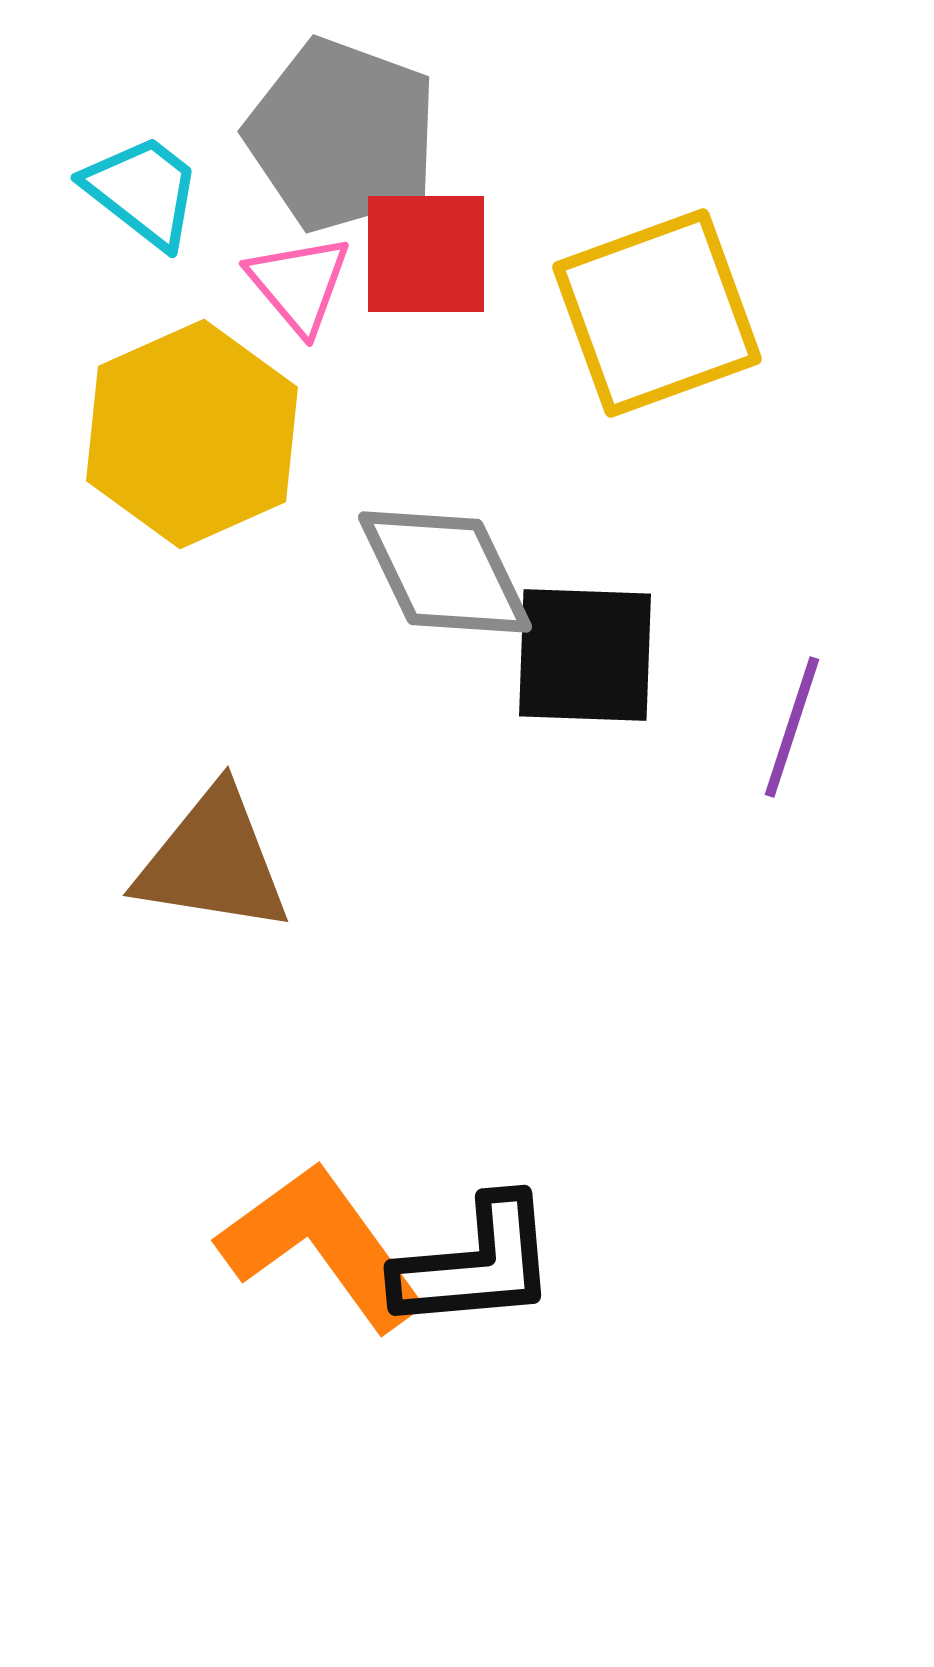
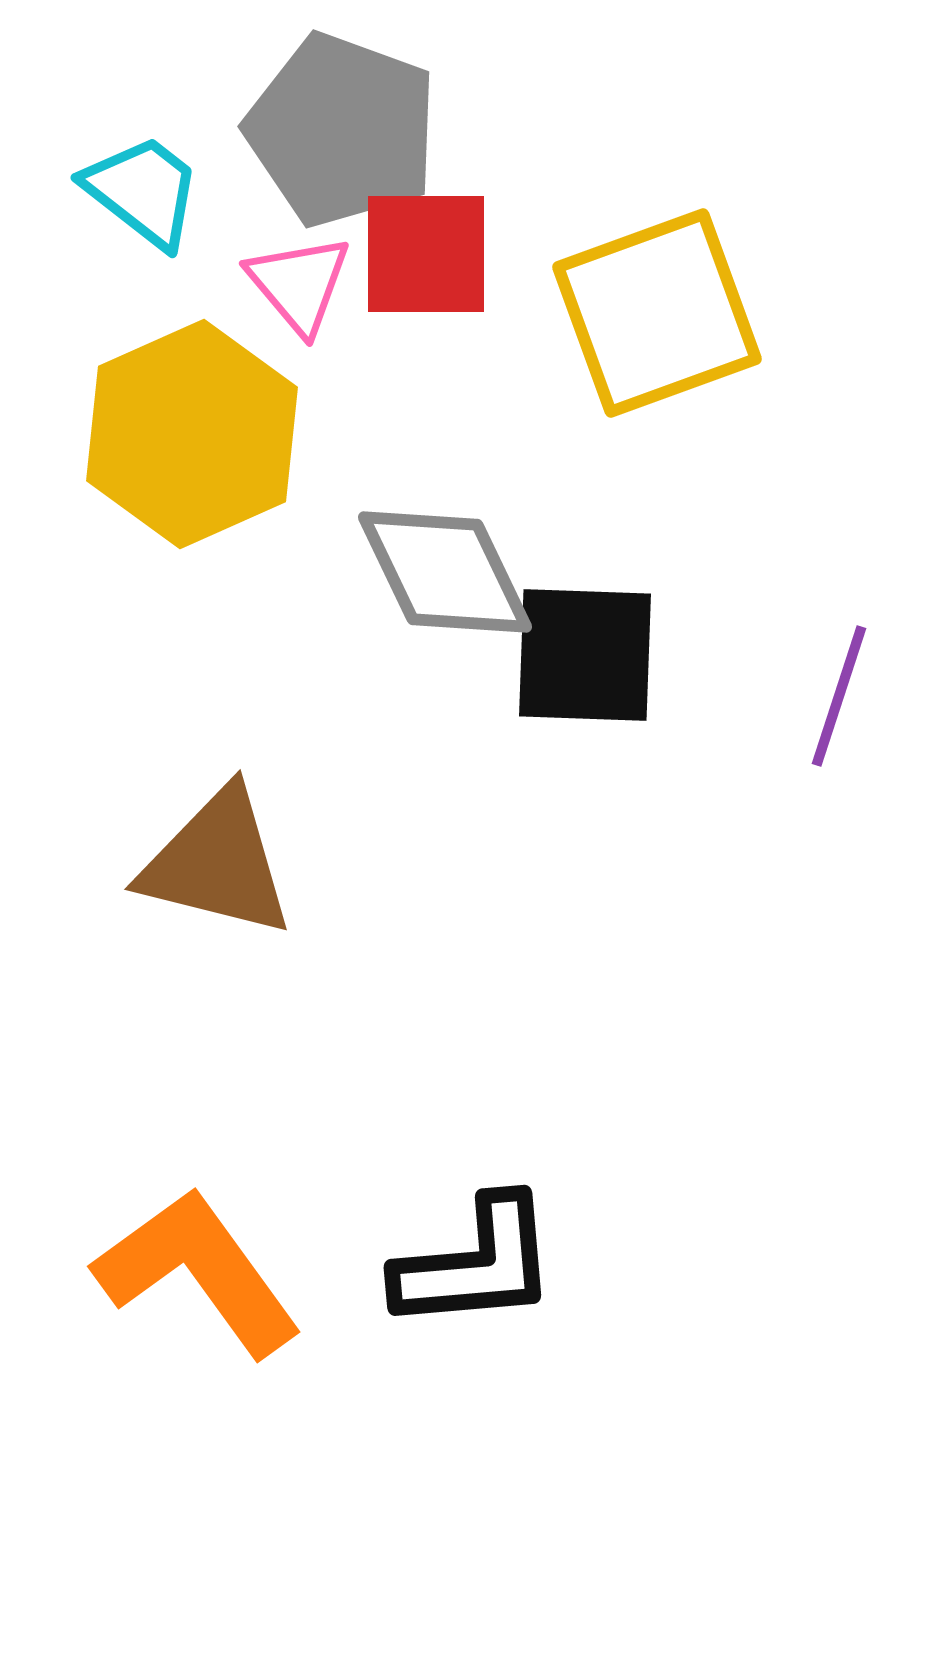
gray pentagon: moved 5 px up
purple line: moved 47 px right, 31 px up
brown triangle: moved 4 px right, 2 px down; rotated 5 degrees clockwise
orange L-shape: moved 124 px left, 26 px down
